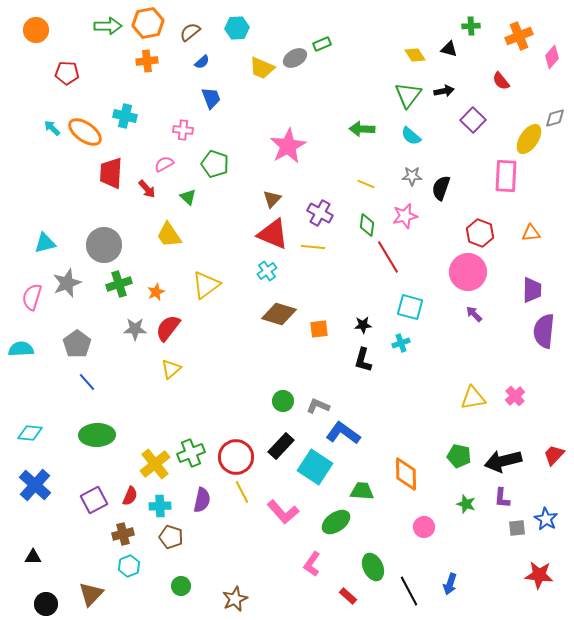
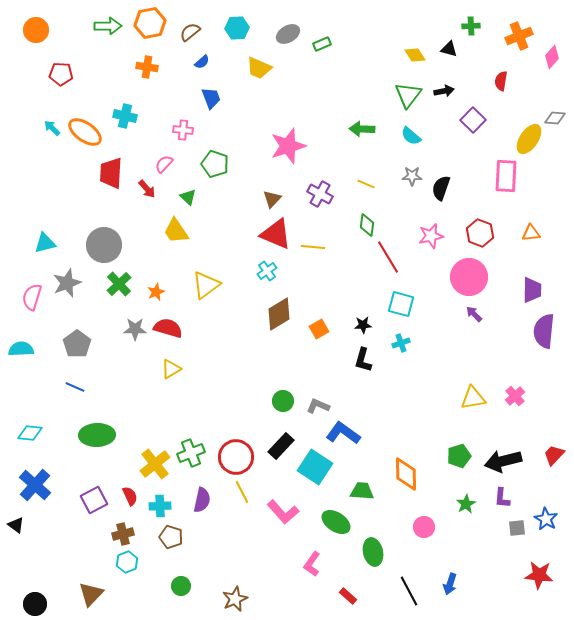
orange hexagon at (148, 23): moved 2 px right
gray ellipse at (295, 58): moved 7 px left, 24 px up
orange cross at (147, 61): moved 6 px down; rotated 15 degrees clockwise
yellow trapezoid at (262, 68): moved 3 px left
red pentagon at (67, 73): moved 6 px left, 1 px down
red semicircle at (501, 81): rotated 48 degrees clockwise
gray diamond at (555, 118): rotated 20 degrees clockwise
pink star at (288, 146): rotated 12 degrees clockwise
pink semicircle at (164, 164): rotated 18 degrees counterclockwise
purple cross at (320, 213): moved 19 px up
pink star at (405, 216): moved 26 px right, 20 px down
red triangle at (273, 234): moved 3 px right
yellow trapezoid at (169, 235): moved 7 px right, 4 px up
pink circle at (468, 272): moved 1 px right, 5 px down
green cross at (119, 284): rotated 25 degrees counterclockwise
cyan square at (410, 307): moved 9 px left, 3 px up
brown diamond at (279, 314): rotated 48 degrees counterclockwise
red semicircle at (168, 328): rotated 68 degrees clockwise
orange square at (319, 329): rotated 24 degrees counterclockwise
yellow triangle at (171, 369): rotated 10 degrees clockwise
blue line at (87, 382): moved 12 px left, 5 px down; rotated 24 degrees counterclockwise
green pentagon at (459, 456): rotated 30 degrees counterclockwise
red semicircle at (130, 496): rotated 48 degrees counterclockwise
green star at (466, 504): rotated 24 degrees clockwise
green ellipse at (336, 522): rotated 68 degrees clockwise
black triangle at (33, 557): moved 17 px left, 32 px up; rotated 36 degrees clockwise
cyan hexagon at (129, 566): moved 2 px left, 4 px up
green ellipse at (373, 567): moved 15 px up; rotated 12 degrees clockwise
black circle at (46, 604): moved 11 px left
